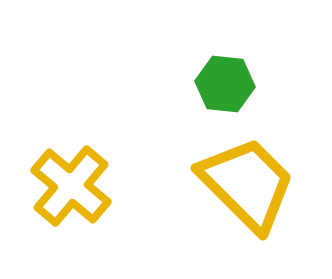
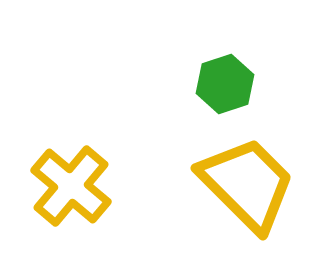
green hexagon: rotated 24 degrees counterclockwise
